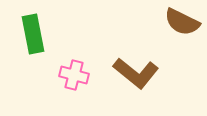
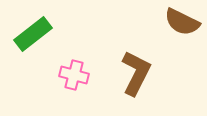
green rectangle: rotated 63 degrees clockwise
brown L-shape: rotated 102 degrees counterclockwise
